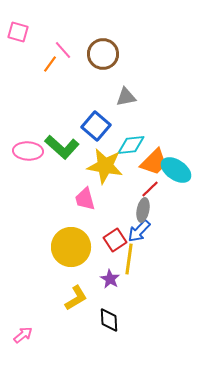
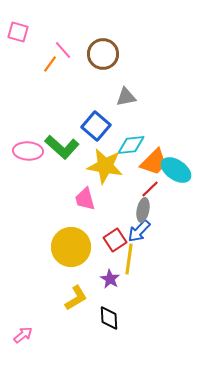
black diamond: moved 2 px up
